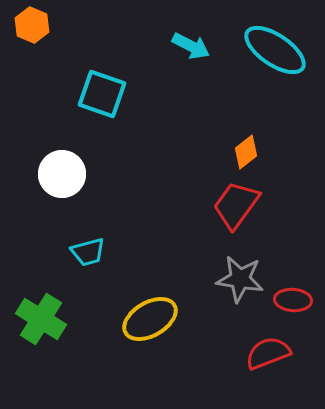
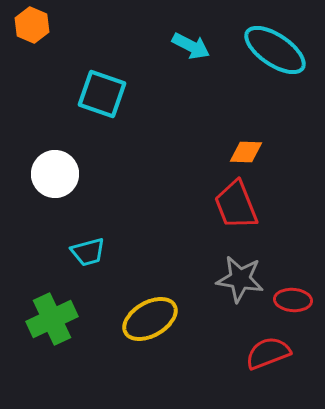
orange diamond: rotated 40 degrees clockwise
white circle: moved 7 px left
red trapezoid: rotated 58 degrees counterclockwise
green cross: moved 11 px right; rotated 33 degrees clockwise
